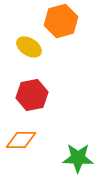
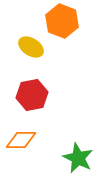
orange hexagon: moved 1 px right; rotated 24 degrees counterclockwise
yellow ellipse: moved 2 px right
green star: rotated 24 degrees clockwise
